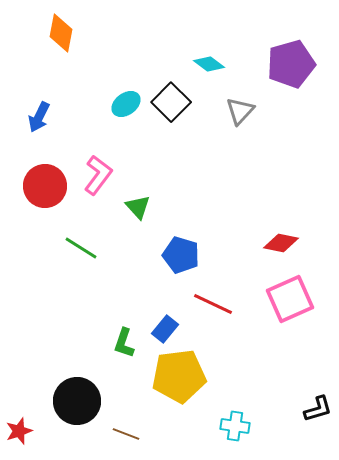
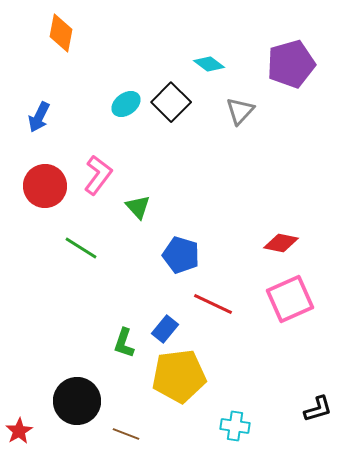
red star: rotated 12 degrees counterclockwise
